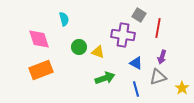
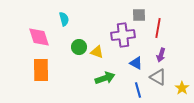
gray square: rotated 32 degrees counterclockwise
purple cross: rotated 15 degrees counterclockwise
pink diamond: moved 2 px up
yellow triangle: moved 1 px left
purple arrow: moved 1 px left, 2 px up
orange rectangle: rotated 70 degrees counterclockwise
gray triangle: rotated 48 degrees clockwise
blue line: moved 2 px right, 1 px down
